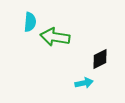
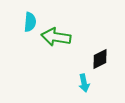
green arrow: moved 1 px right
cyan arrow: rotated 90 degrees clockwise
